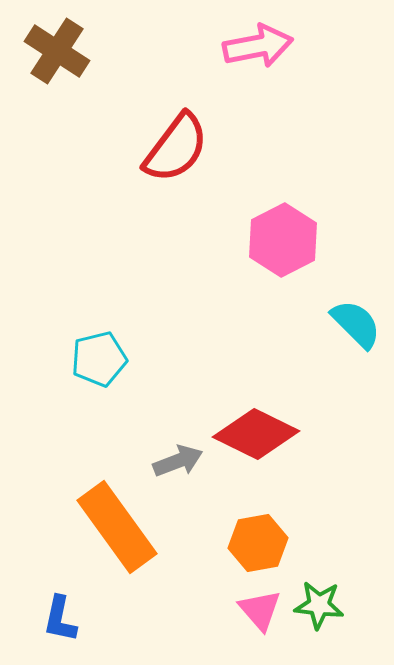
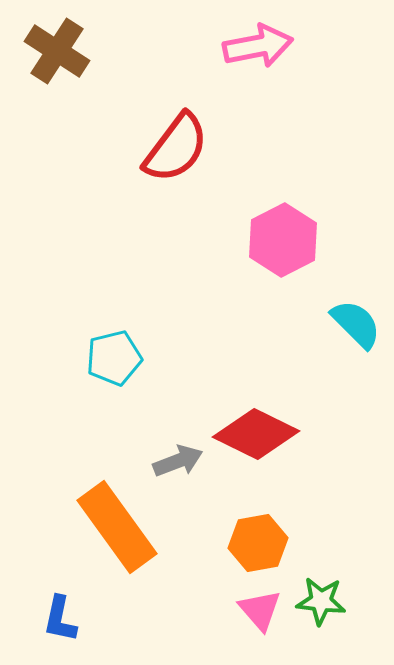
cyan pentagon: moved 15 px right, 1 px up
green star: moved 2 px right, 4 px up
